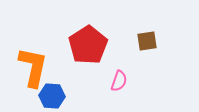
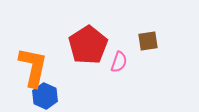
brown square: moved 1 px right
pink semicircle: moved 19 px up
blue hexagon: moved 7 px left; rotated 20 degrees clockwise
